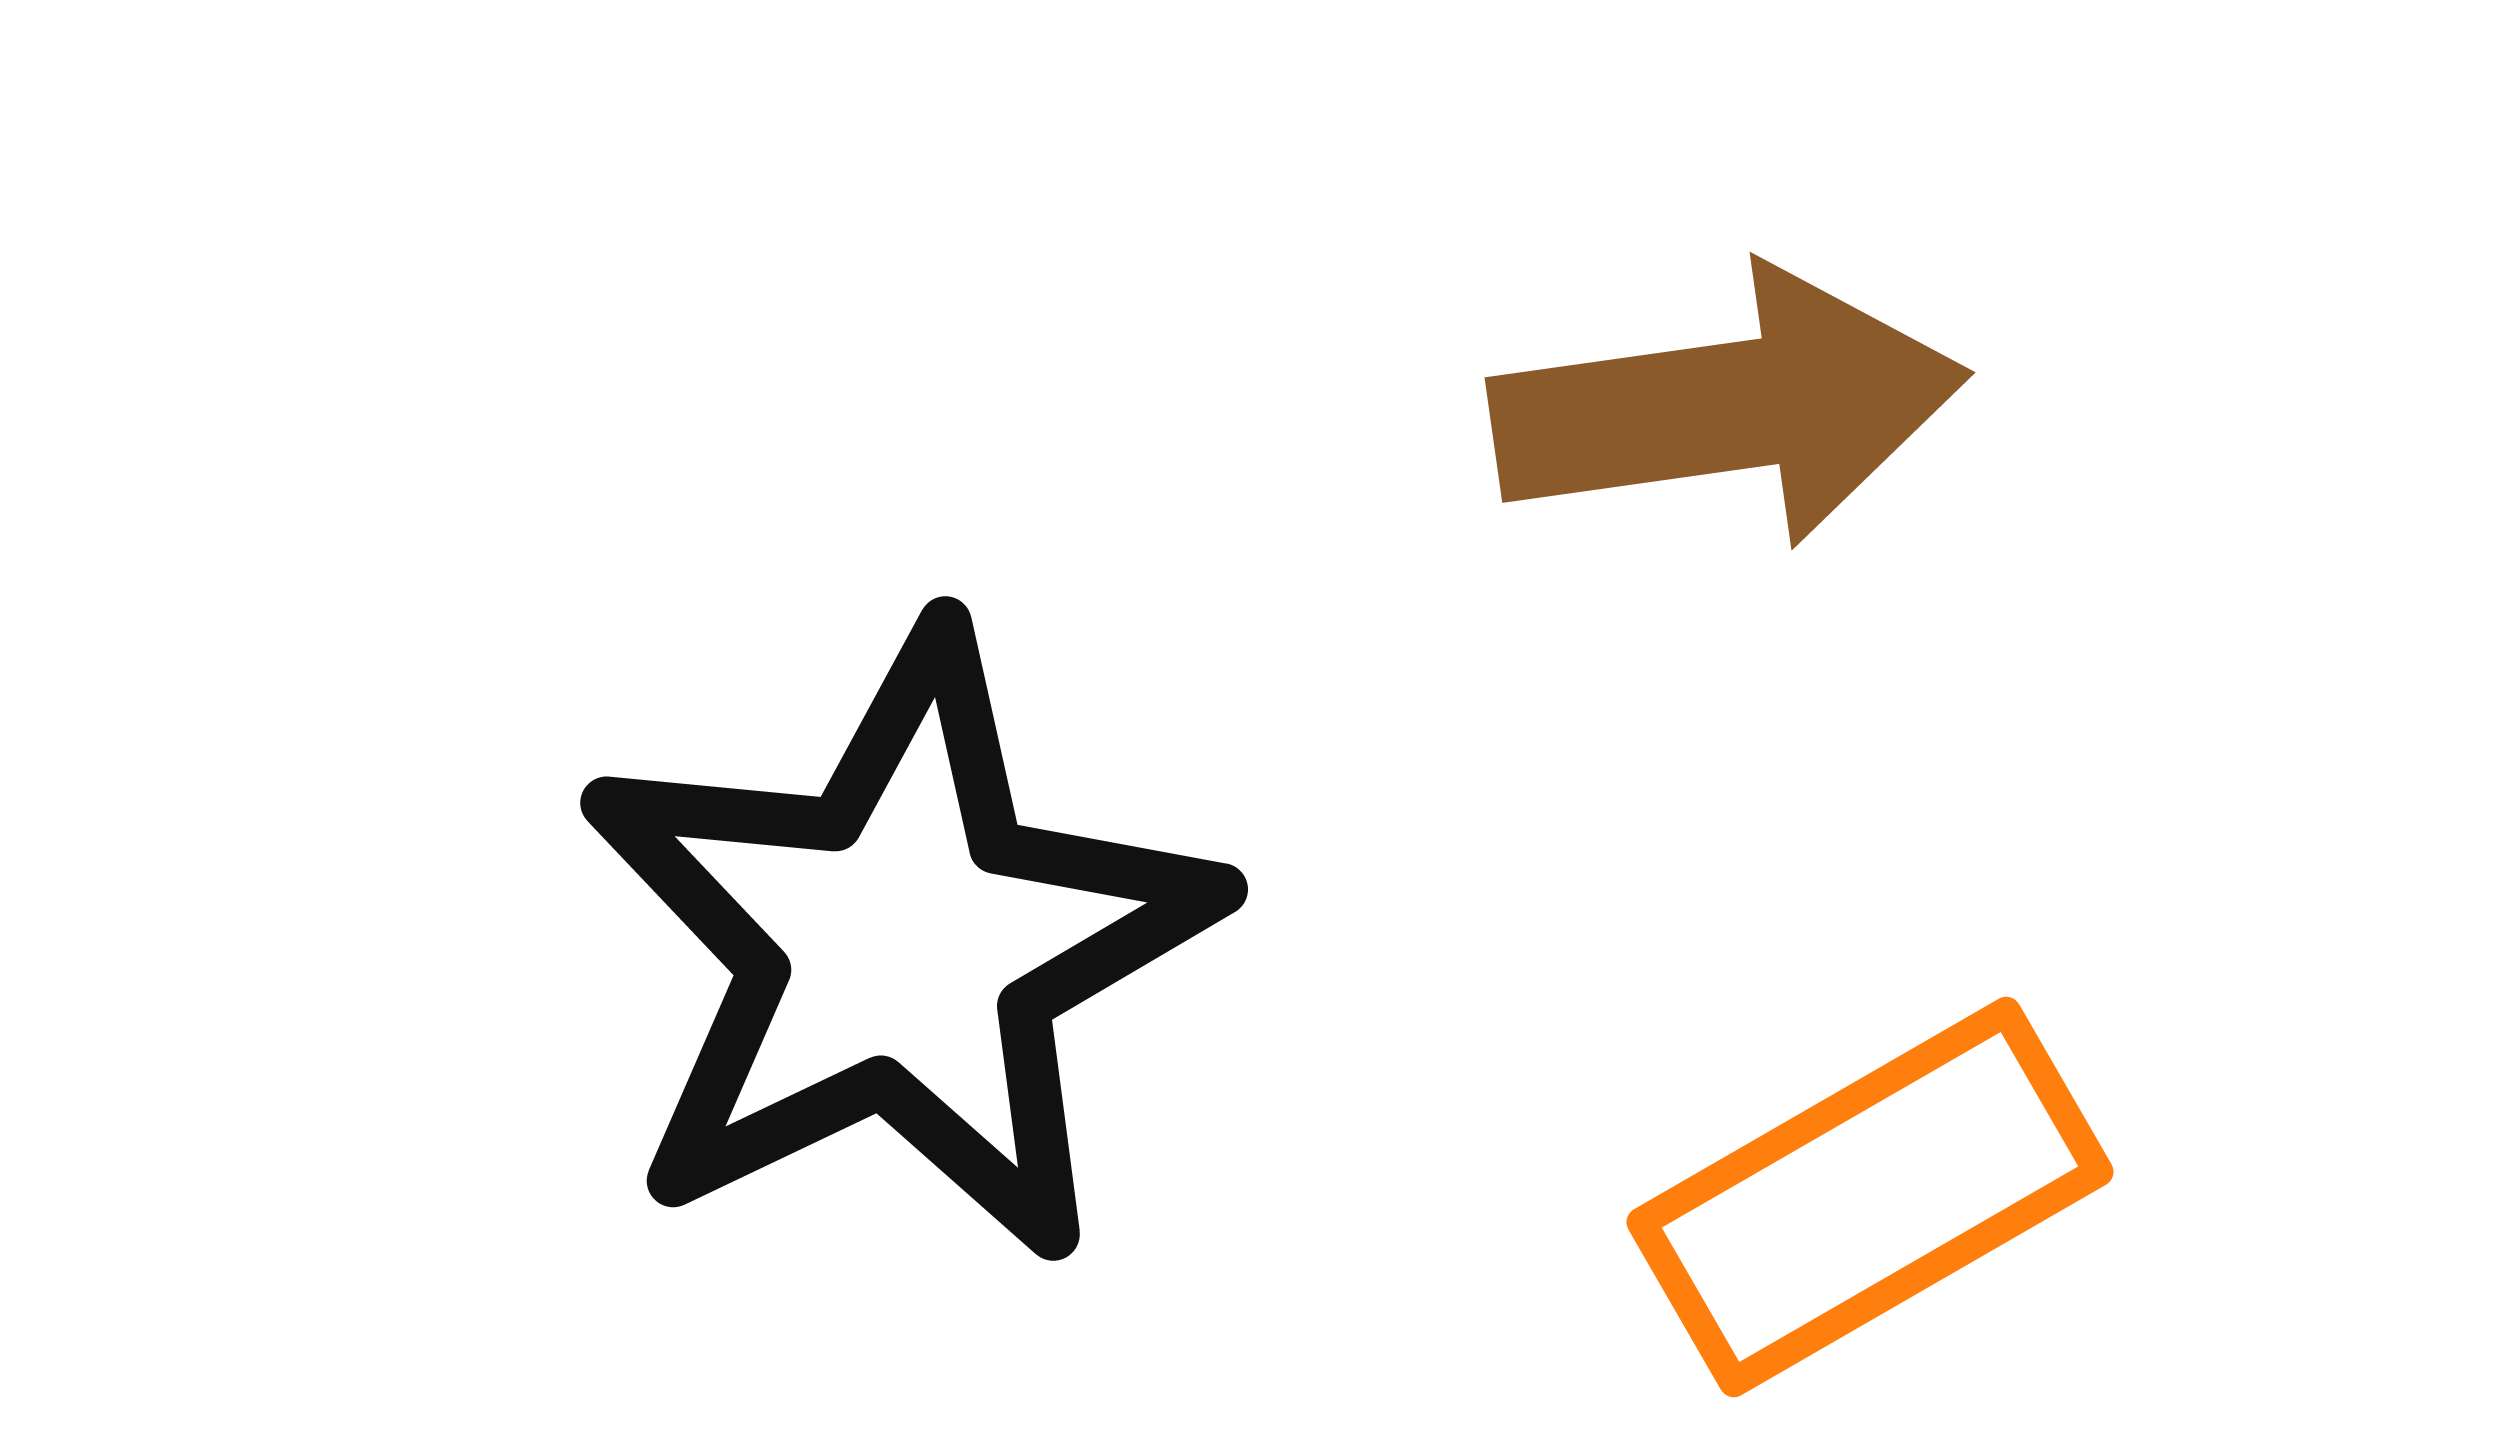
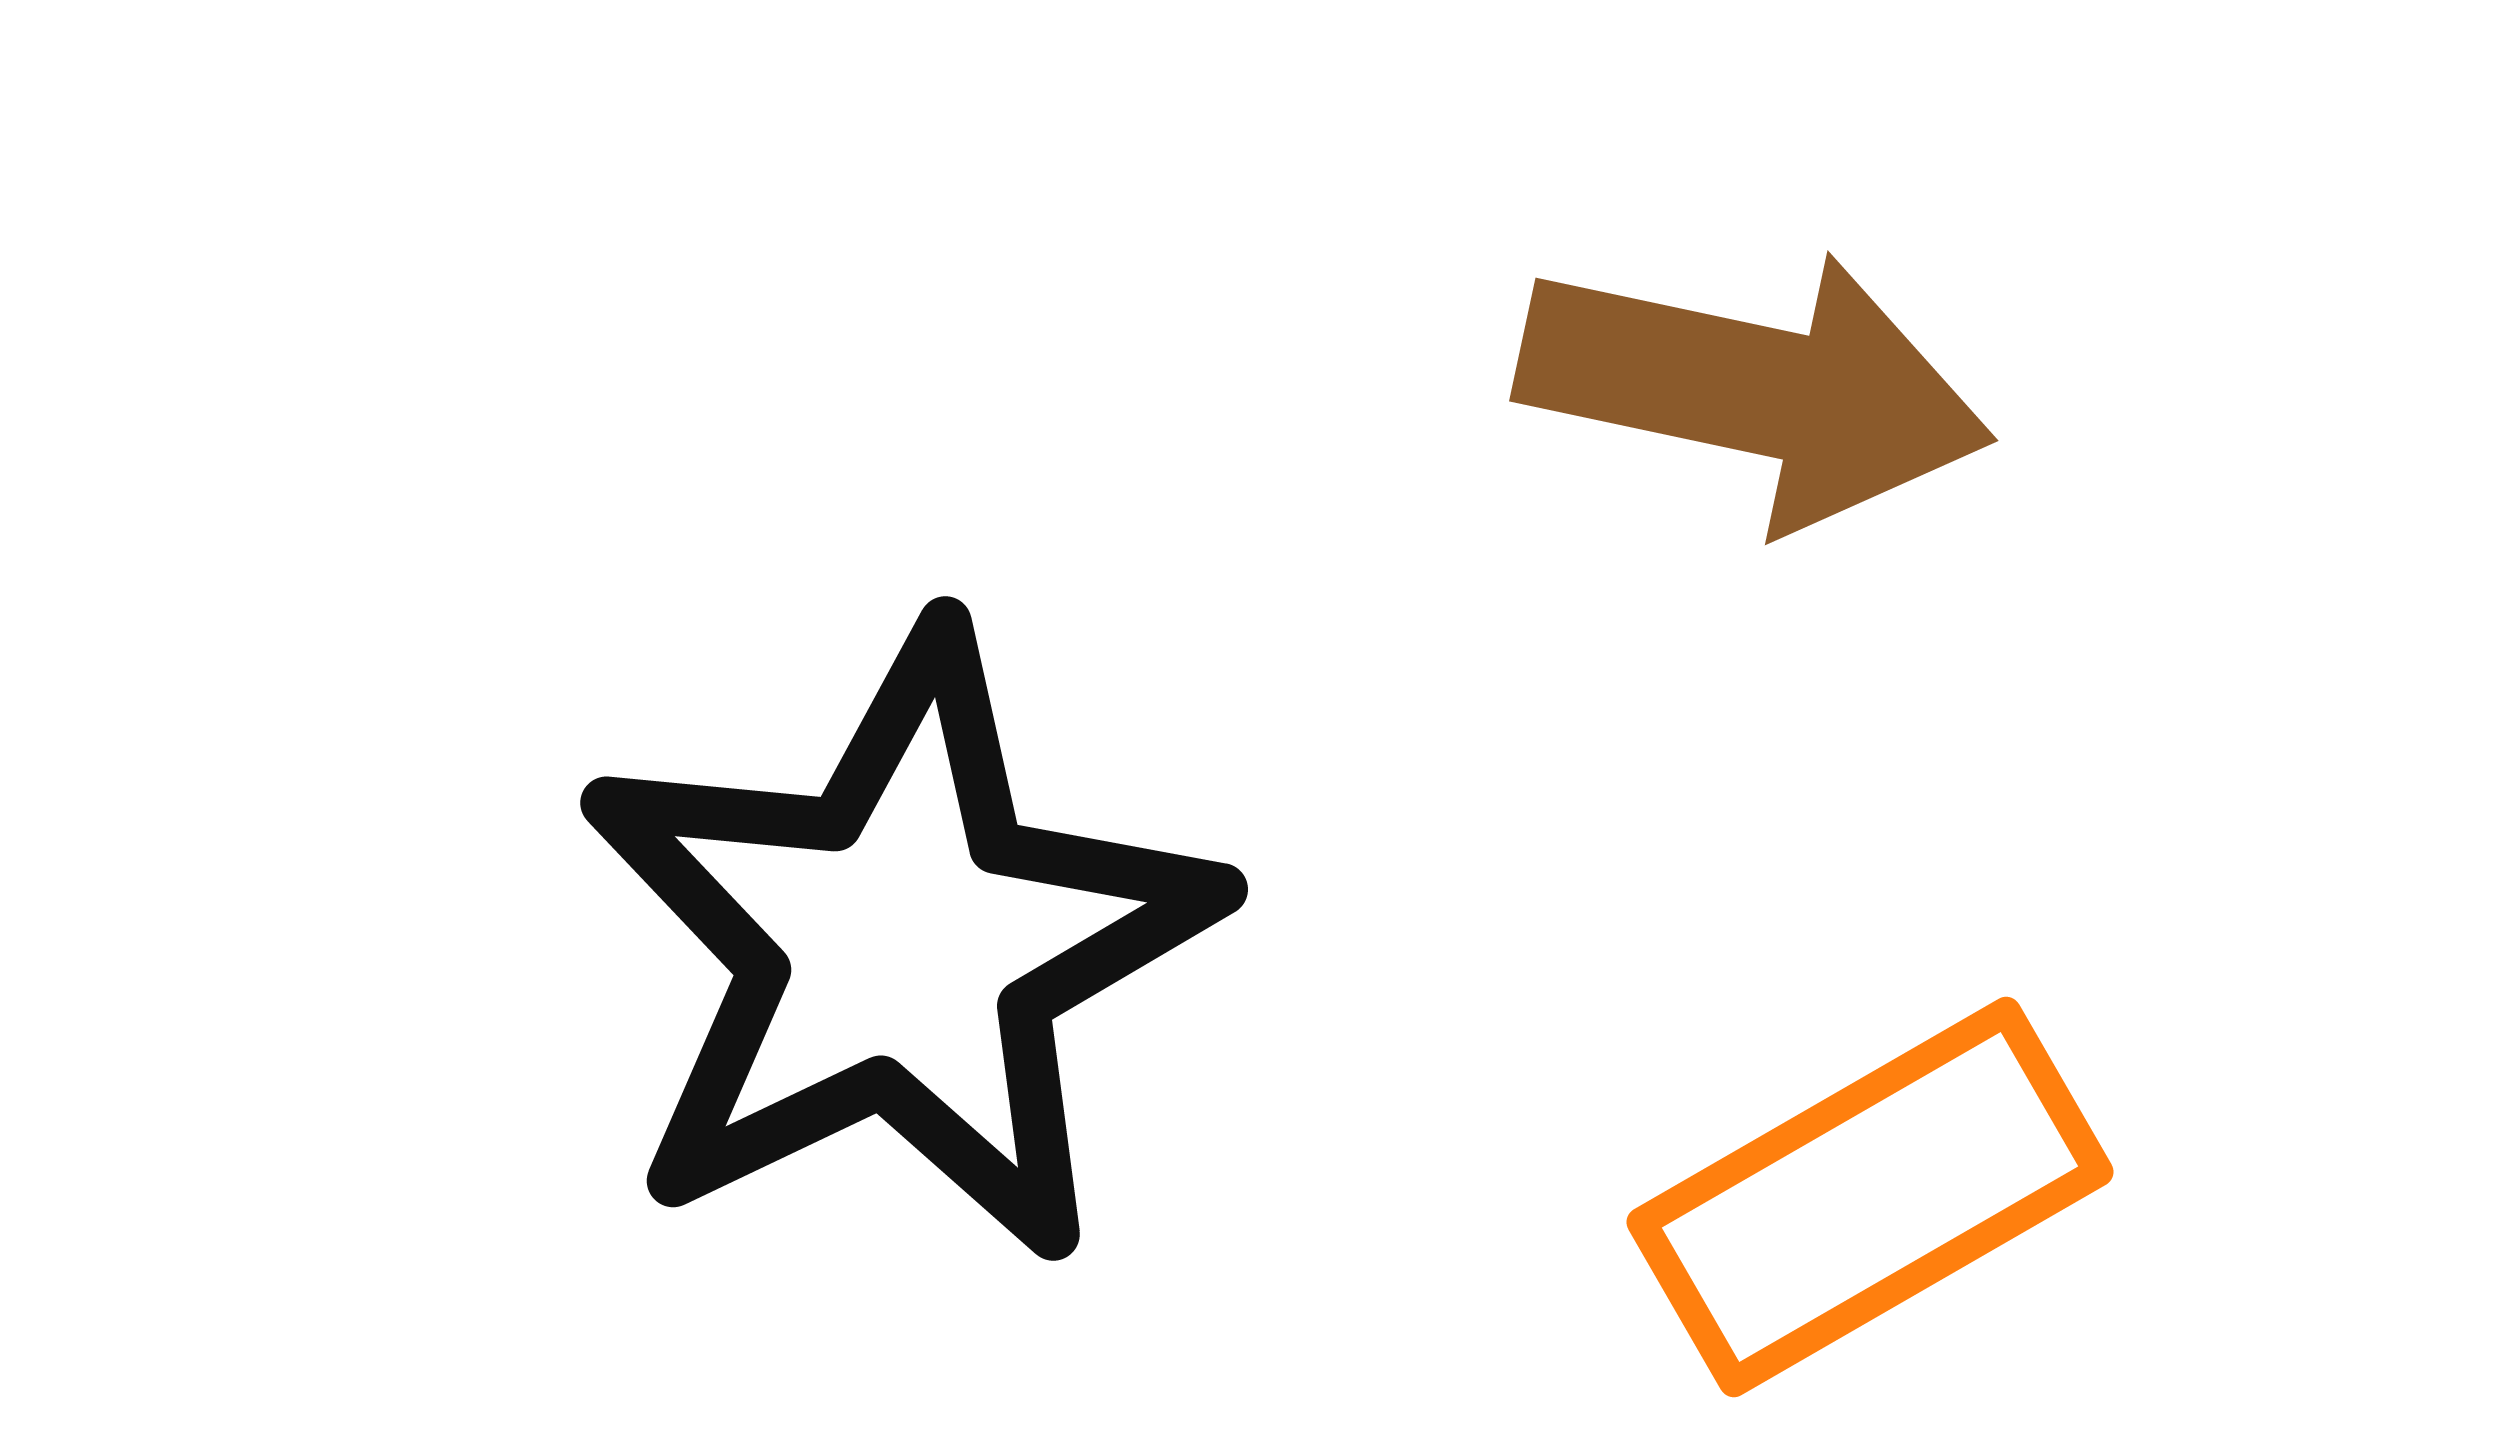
brown arrow: moved 26 px right, 18 px up; rotated 20 degrees clockwise
